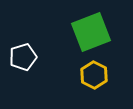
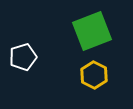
green square: moved 1 px right, 1 px up
